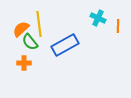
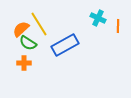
yellow line: rotated 25 degrees counterclockwise
green semicircle: moved 2 px left, 1 px down; rotated 18 degrees counterclockwise
